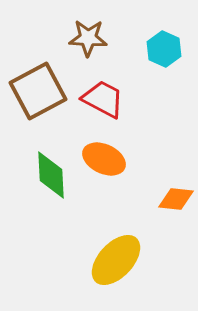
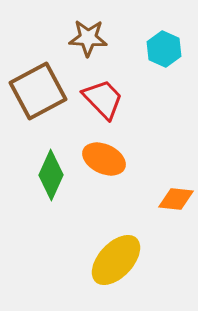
red trapezoid: rotated 18 degrees clockwise
green diamond: rotated 27 degrees clockwise
